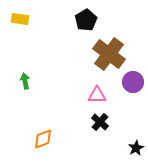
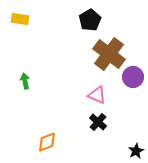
black pentagon: moved 4 px right
purple circle: moved 5 px up
pink triangle: rotated 24 degrees clockwise
black cross: moved 2 px left
orange diamond: moved 4 px right, 3 px down
black star: moved 3 px down
